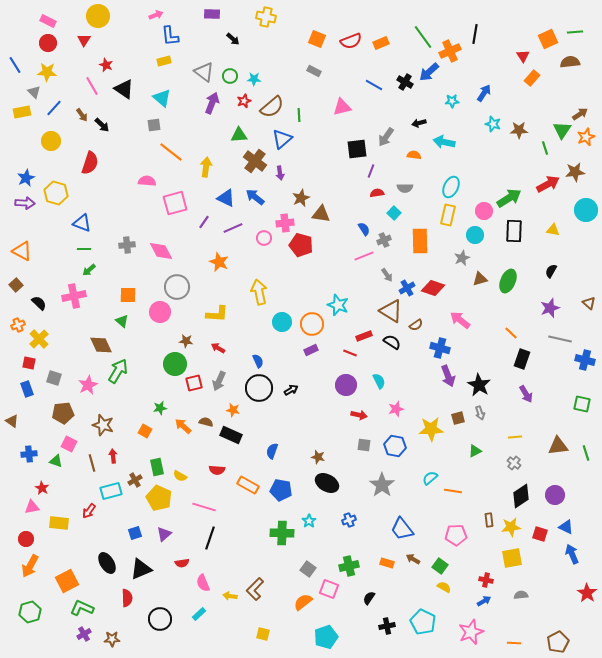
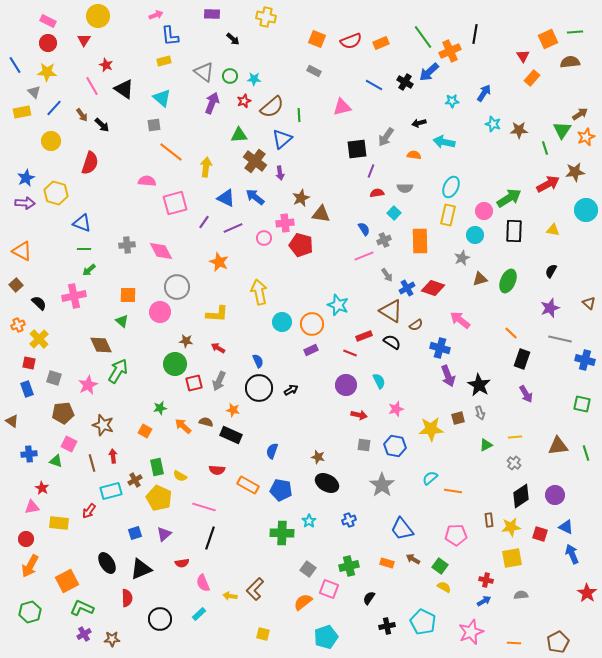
green triangle at (475, 451): moved 11 px right, 6 px up
